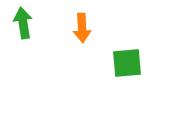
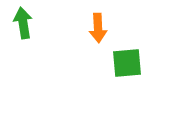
orange arrow: moved 16 px right
